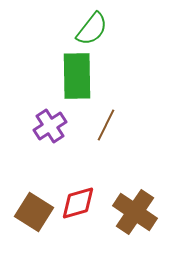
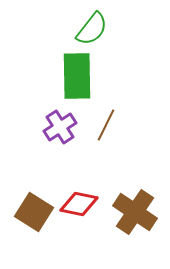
purple cross: moved 10 px right, 1 px down
red diamond: moved 1 px right, 1 px down; rotated 27 degrees clockwise
